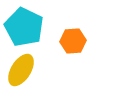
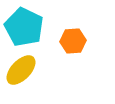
yellow ellipse: rotated 12 degrees clockwise
